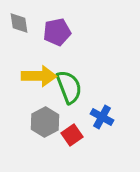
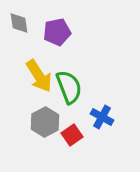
yellow arrow: rotated 56 degrees clockwise
